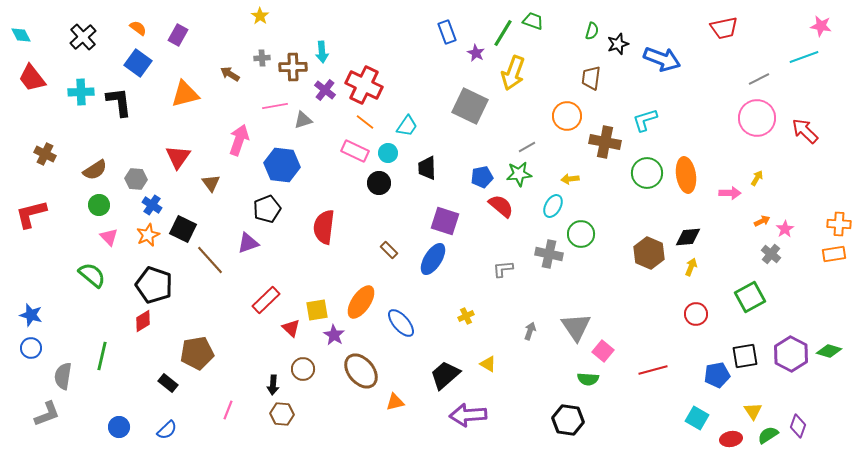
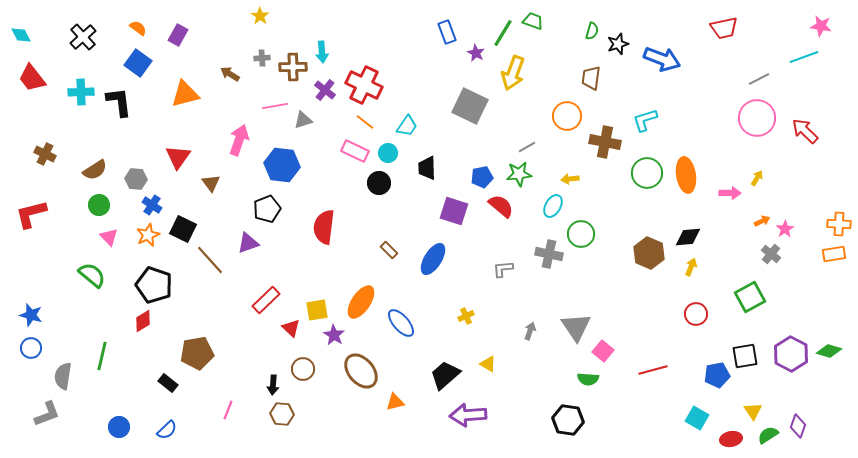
purple square at (445, 221): moved 9 px right, 10 px up
